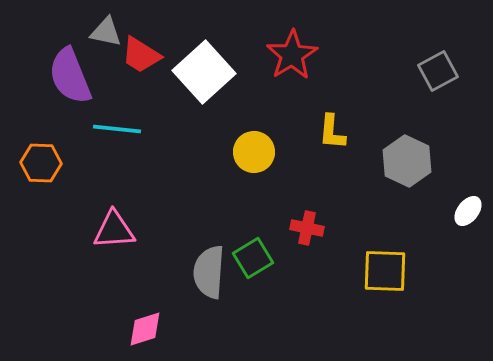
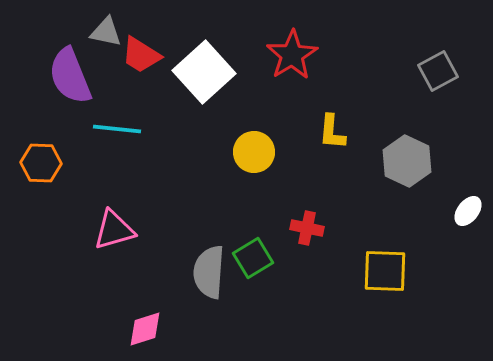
pink triangle: rotated 12 degrees counterclockwise
